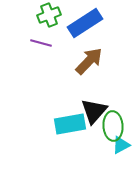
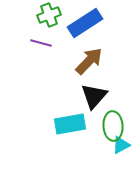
black triangle: moved 15 px up
